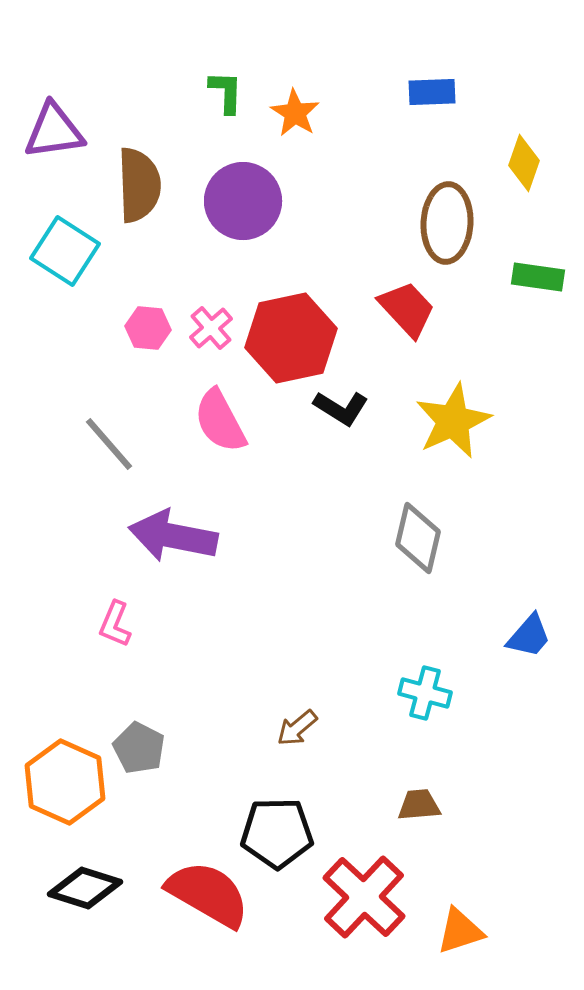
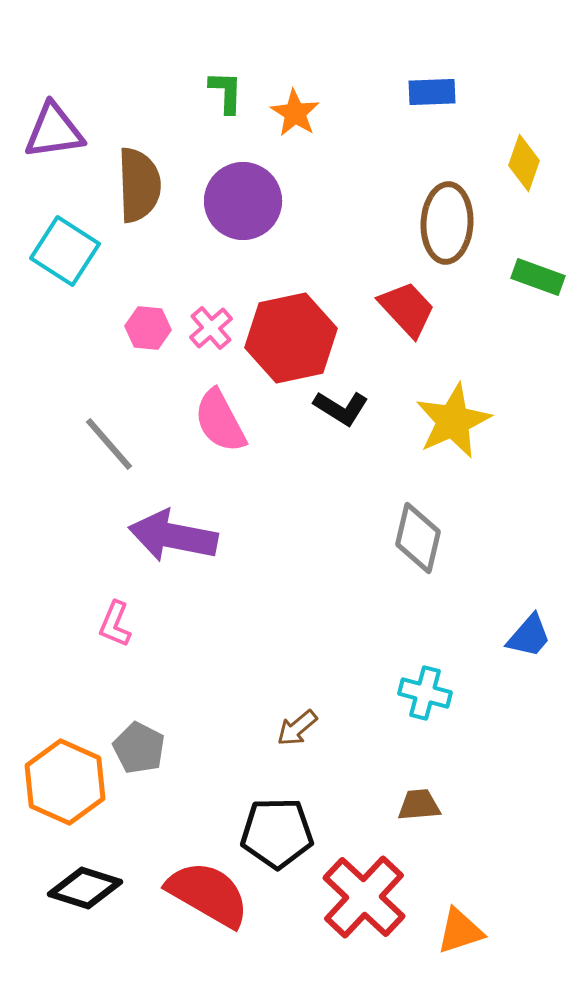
green rectangle: rotated 12 degrees clockwise
